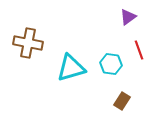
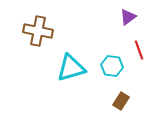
brown cross: moved 10 px right, 12 px up
cyan hexagon: moved 1 px right, 2 px down
brown rectangle: moved 1 px left
